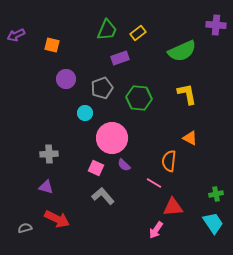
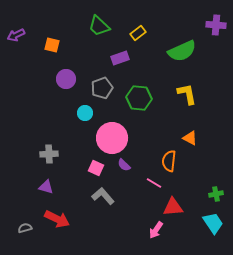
green trapezoid: moved 8 px left, 4 px up; rotated 110 degrees clockwise
